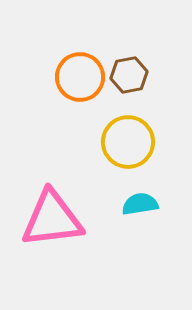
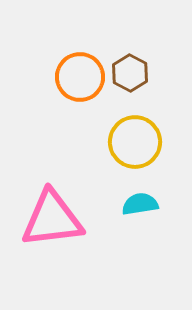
brown hexagon: moved 1 px right, 2 px up; rotated 21 degrees counterclockwise
yellow circle: moved 7 px right
